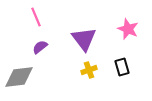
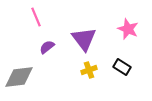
purple semicircle: moved 7 px right
black rectangle: rotated 42 degrees counterclockwise
